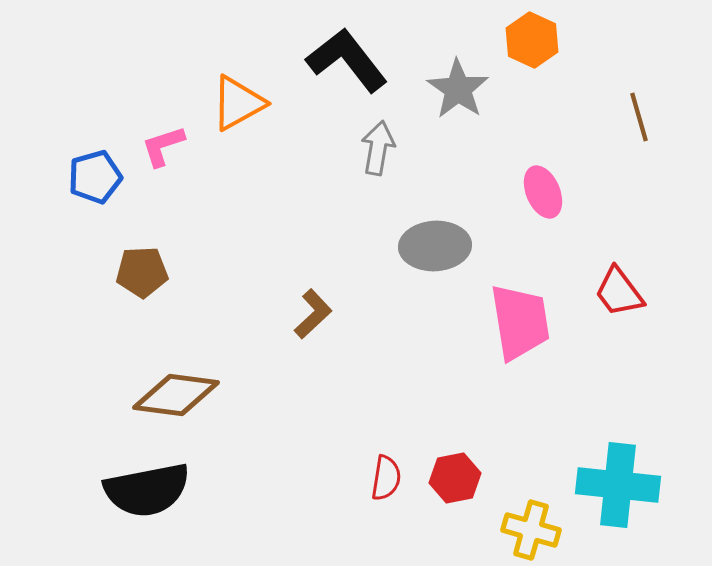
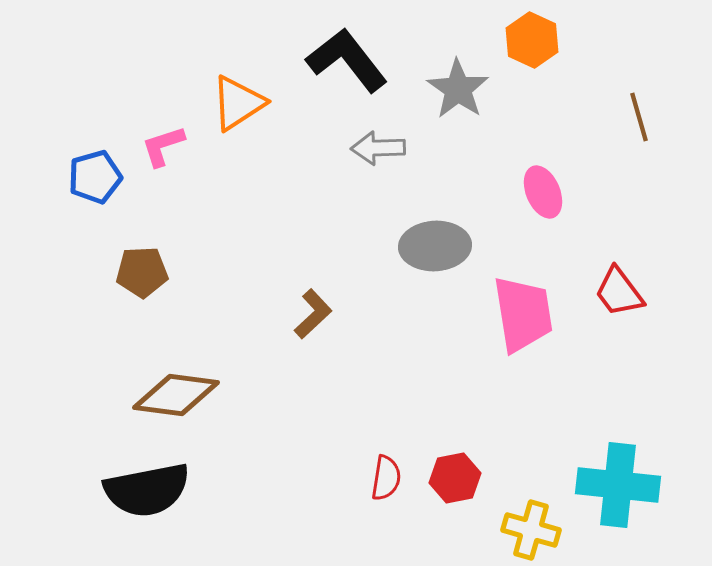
orange triangle: rotated 4 degrees counterclockwise
gray arrow: rotated 102 degrees counterclockwise
pink trapezoid: moved 3 px right, 8 px up
